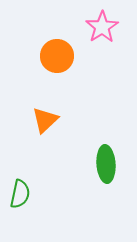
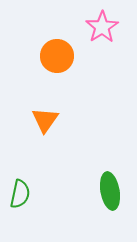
orange triangle: rotated 12 degrees counterclockwise
green ellipse: moved 4 px right, 27 px down; rotated 6 degrees counterclockwise
